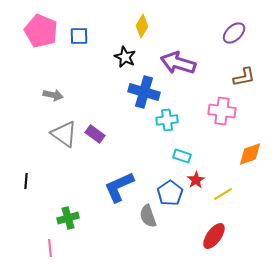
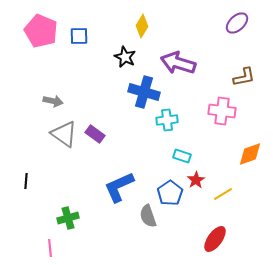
purple ellipse: moved 3 px right, 10 px up
gray arrow: moved 6 px down
red ellipse: moved 1 px right, 3 px down
